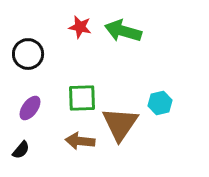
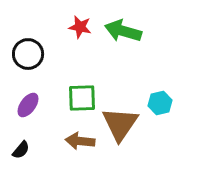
purple ellipse: moved 2 px left, 3 px up
